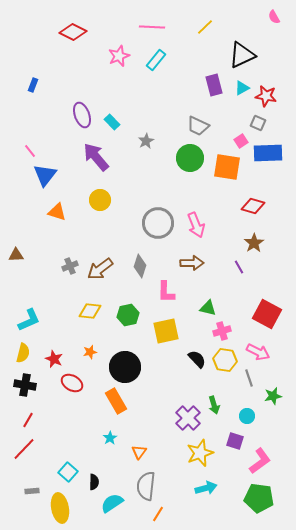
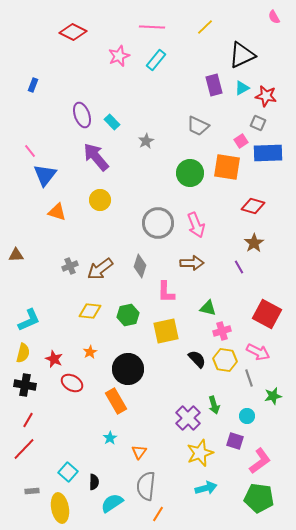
green circle at (190, 158): moved 15 px down
orange star at (90, 352): rotated 16 degrees counterclockwise
black circle at (125, 367): moved 3 px right, 2 px down
